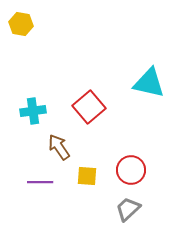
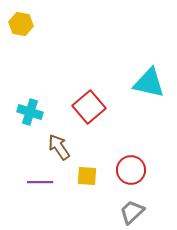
cyan cross: moved 3 px left, 1 px down; rotated 25 degrees clockwise
gray trapezoid: moved 4 px right, 3 px down
